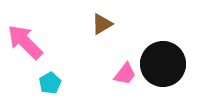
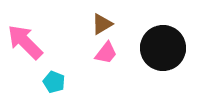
black circle: moved 16 px up
pink trapezoid: moved 19 px left, 21 px up
cyan pentagon: moved 4 px right, 1 px up; rotated 20 degrees counterclockwise
